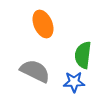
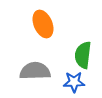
gray semicircle: rotated 28 degrees counterclockwise
